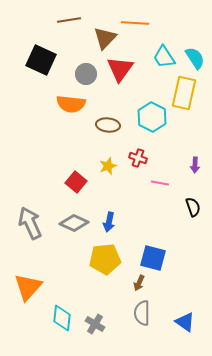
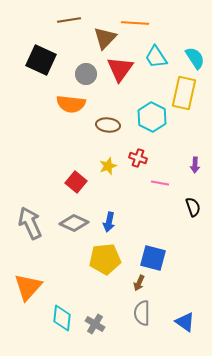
cyan trapezoid: moved 8 px left
